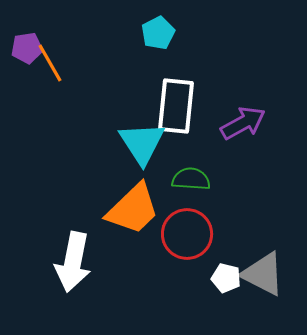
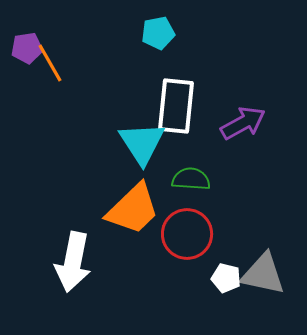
cyan pentagon: rotated 16 degrees clockwise
gray triangle: rotated 15 degrees counterclockwise
